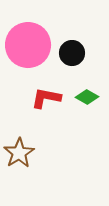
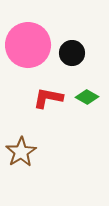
red L-shape: moved 2 px right
brown star: moved 2 px right, 1 px up
